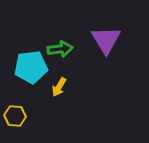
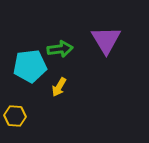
cyan pentagon: moved 1 px left, 1 px up
